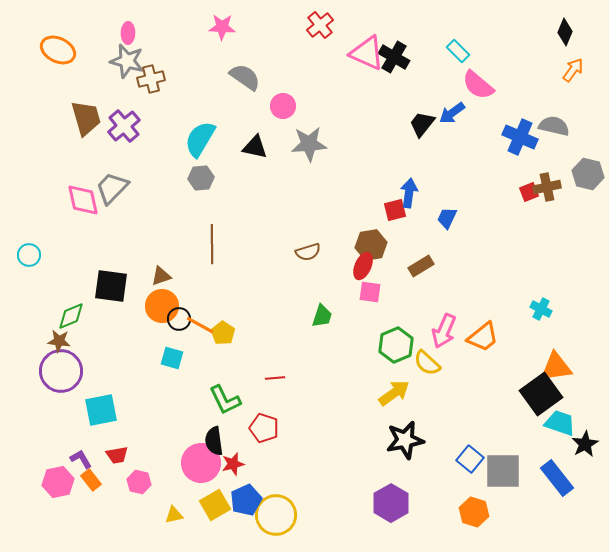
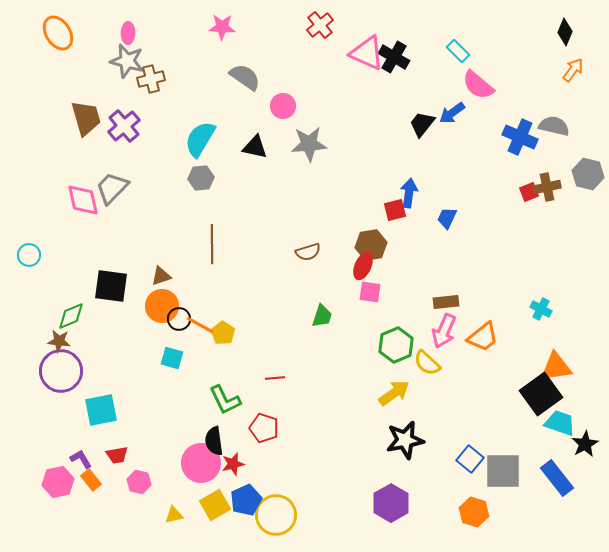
orange ellipse at (58, 50): moved 17 px up; rotated 32 degrees clockwise
brown rectangle at (421, 266): moved 25 px right, 36 px down; rotated 25 degrees clockwise
